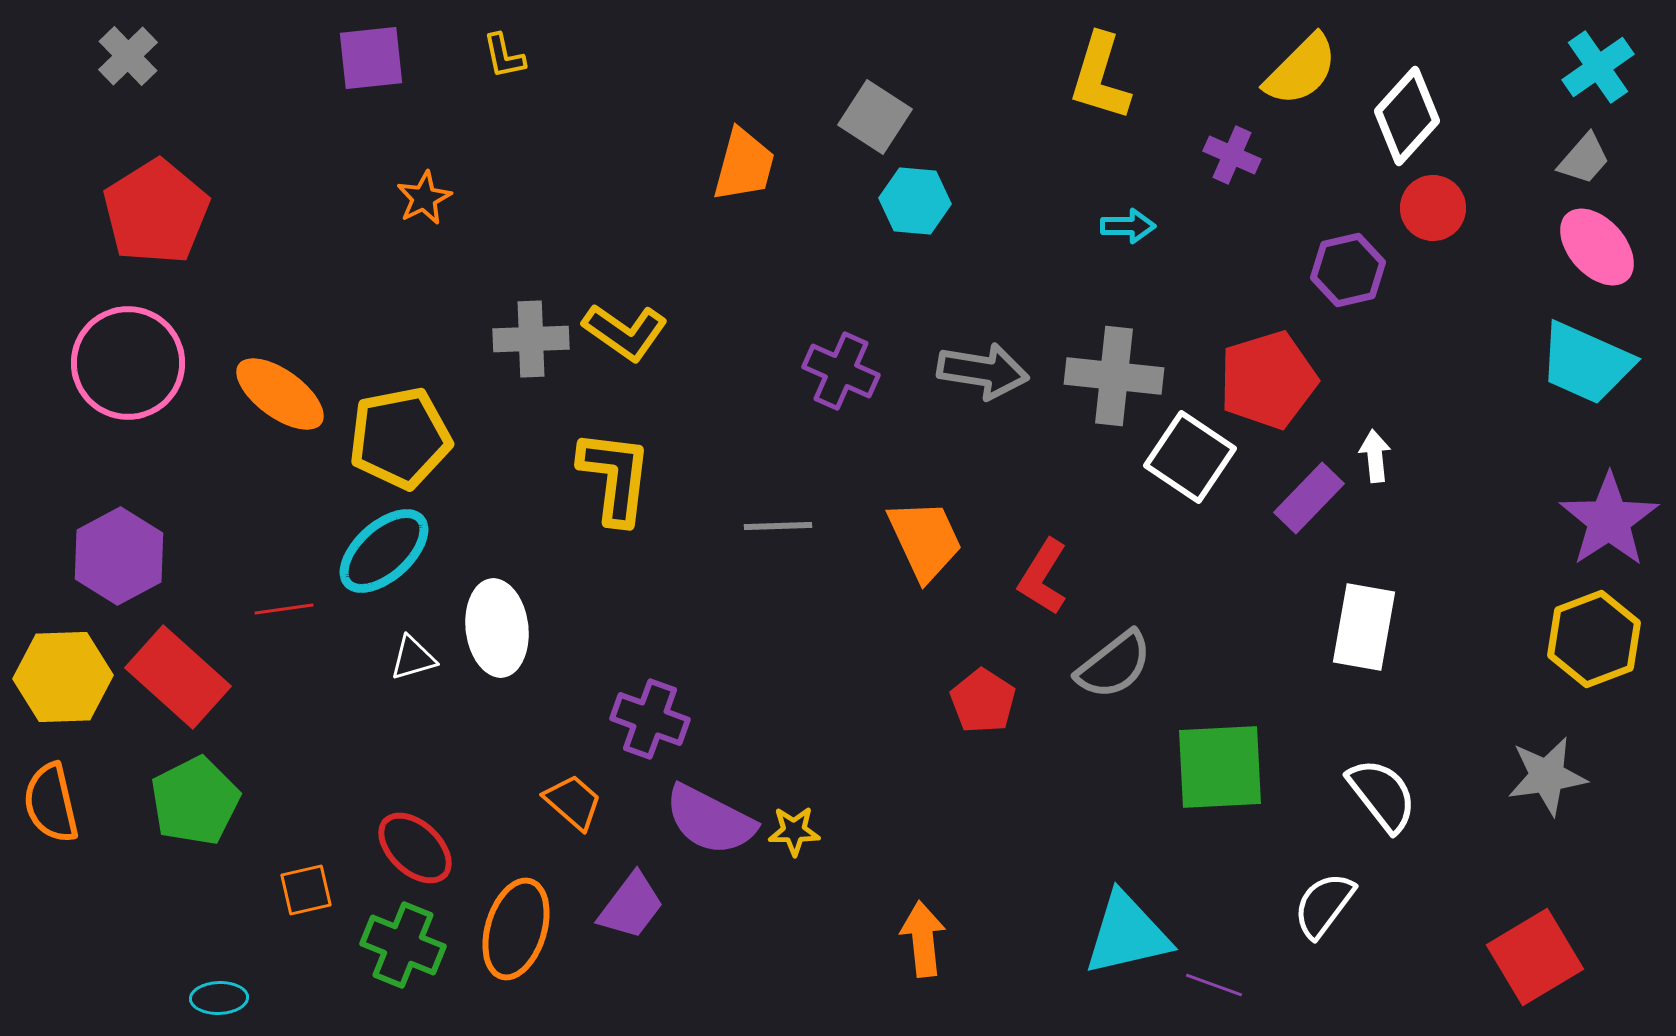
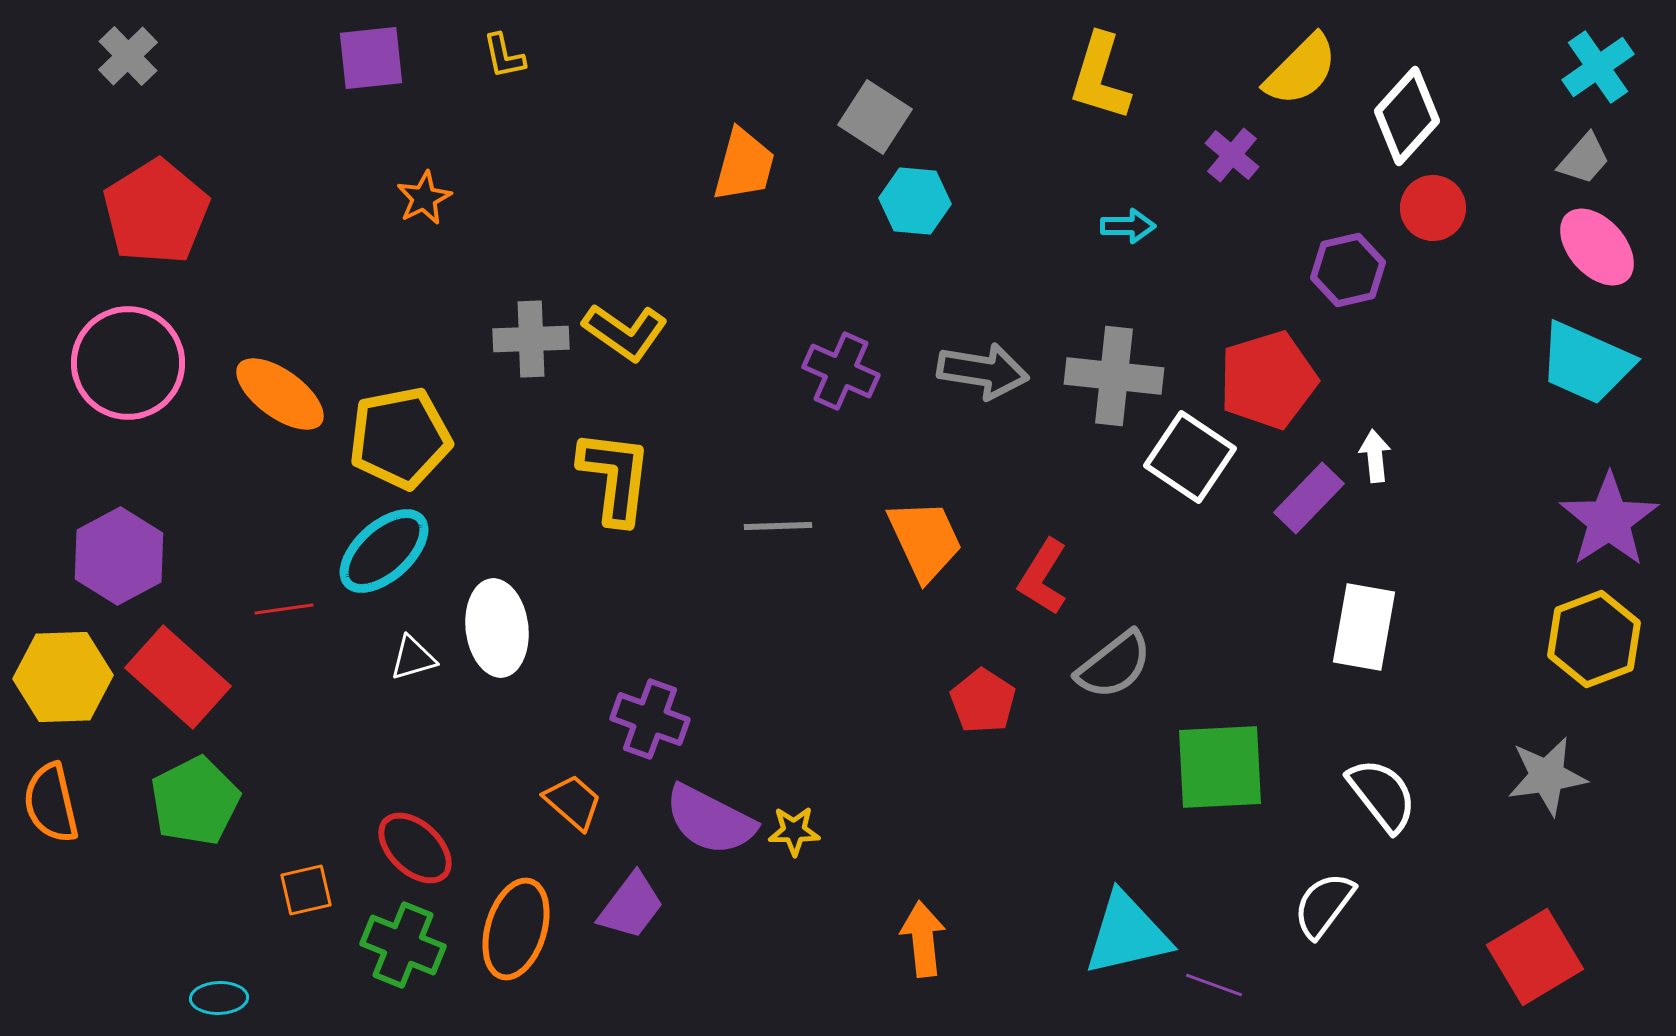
purple cross at (1232, 155): rotated 16 degrees clockwise
